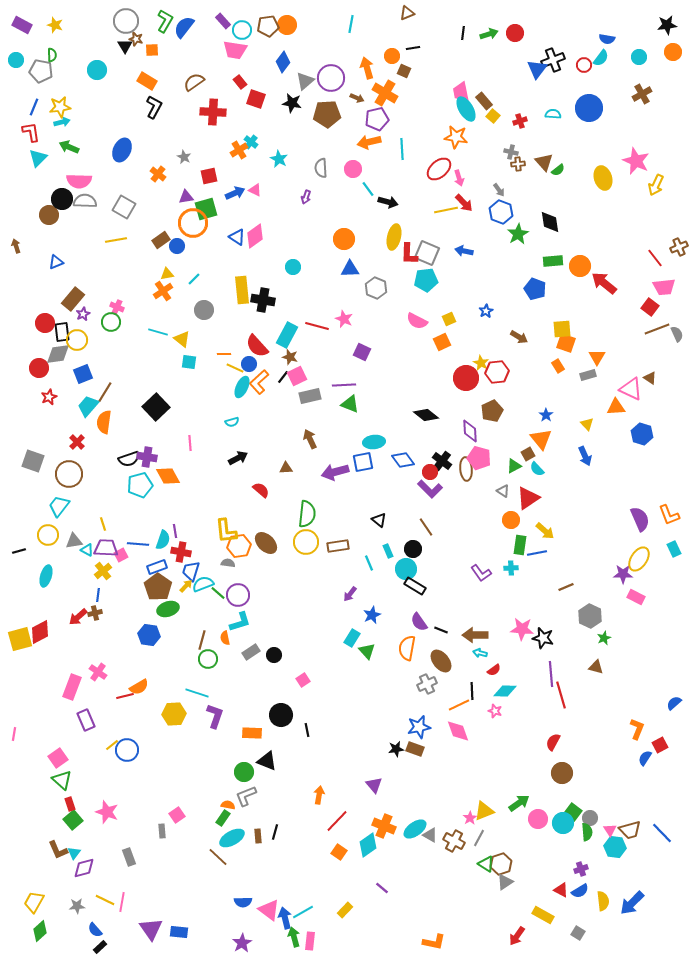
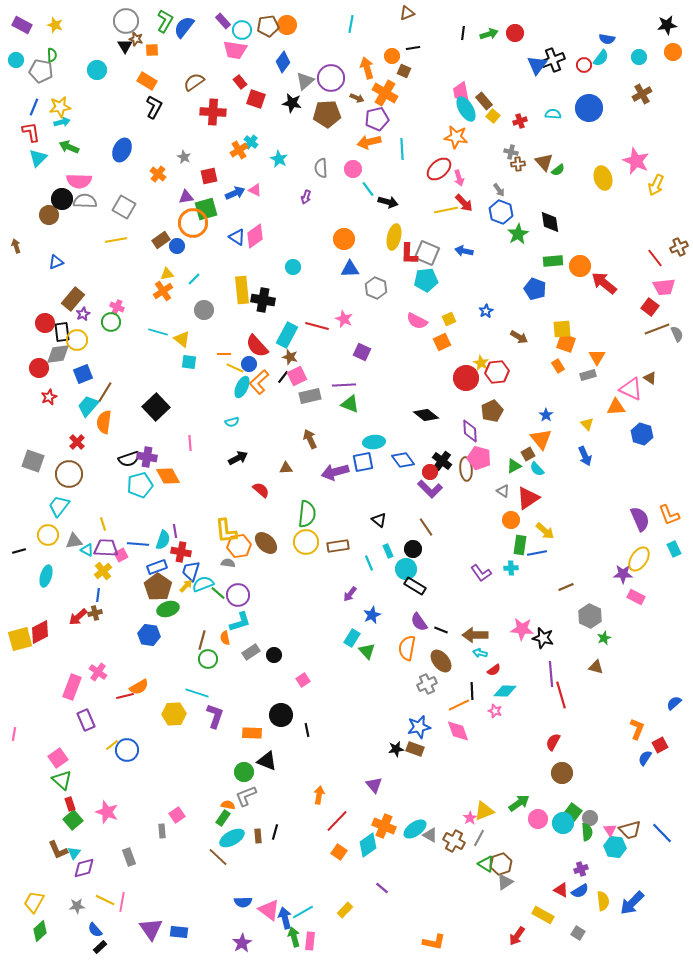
blue triangle at (537, 69): moved 4 px up
